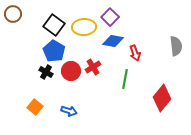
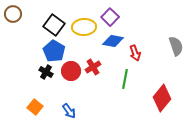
gray semicircle: rotated 12 degrees counterclockwise
blue arrow: rotated 35 degrees clockwise
